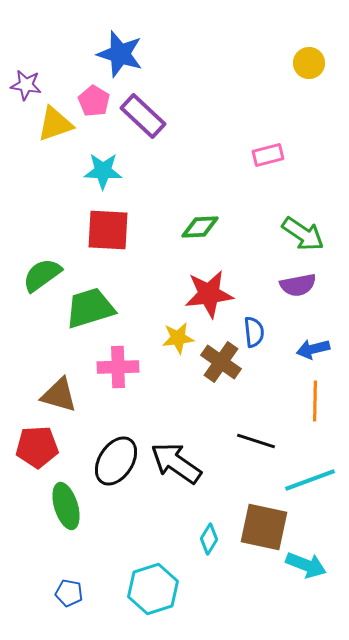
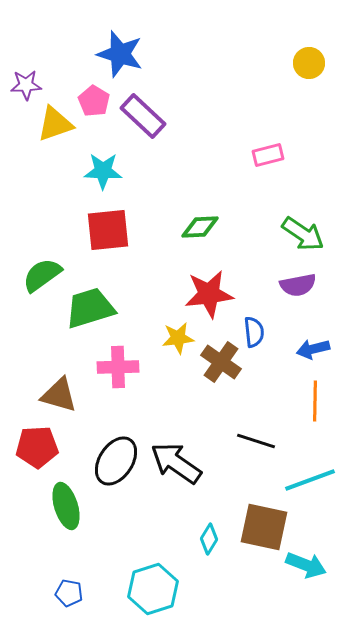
purple star: rotated 12 degrees counterclockwise
red square: rotated 9 degrees counterclockwise
